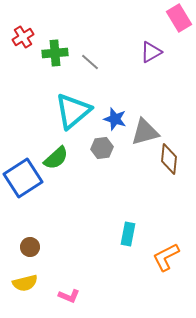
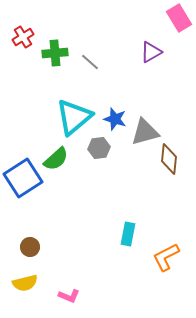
cyan triangle: moved 1 px right, 6 px down
gray hexagon: moved 3 px left
green semicircle: moved 1 px down
